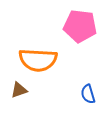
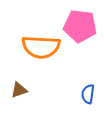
orange semicircle: moved 3 px right, 13 px up
blue semicircle: rotated 24 degrees clockwise
